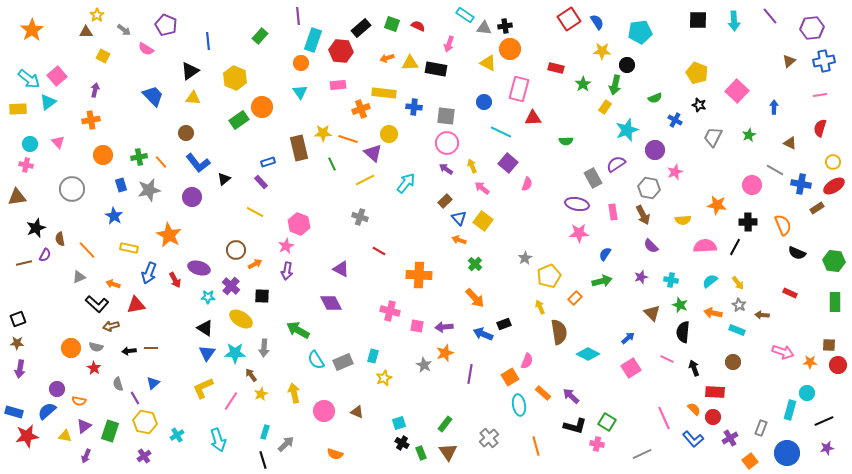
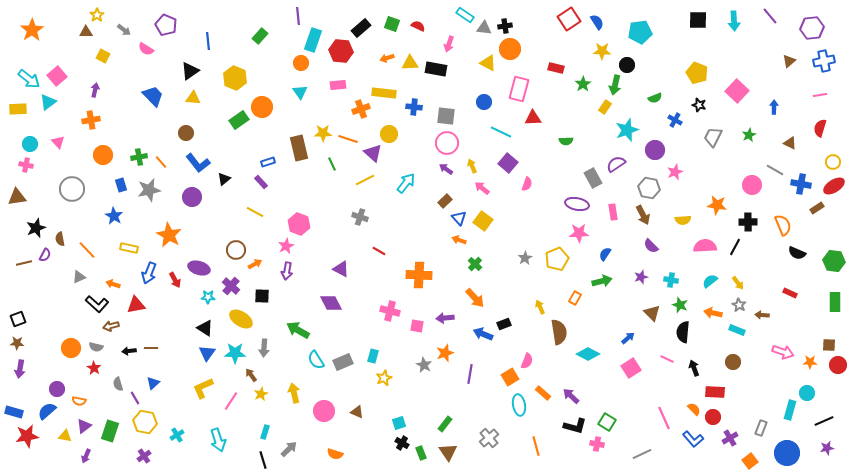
yellow pentagon at (549, 276): moved 8 px right, 17 px up
orange rectangle at (575, 298): rotated 16 degrees counterclockwise
purple arrow at (444, 327): moved 1 px right, 9 px up
gray arrow at (286, 444): moved 3 px right, 5 px down
